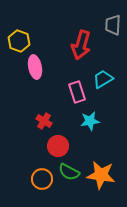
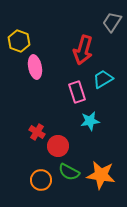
gray trapezoid: moved 1 px left, 3 px up; rotated 30 degrees clockwise
red arrow: moved 2 px right, 5 px down
red cross: moved 7 px left, 11 px down
orange circle: moved 1 px left, 1 px down
